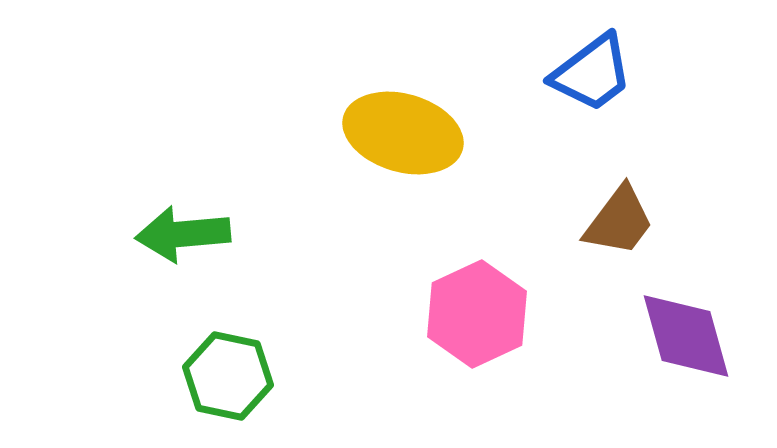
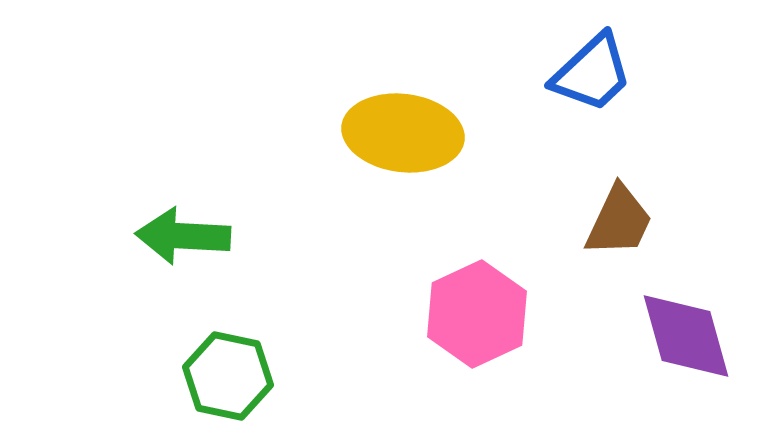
blue trapezoid: rotated 6 degrees counterclockwise
yellow ellipse: rotated 9 degrees counterclockwise
brown trapezoid: rotated 12 degrees counterclockwise
green arrow: moved 2 px down; rotated 8 degrees clockwise
